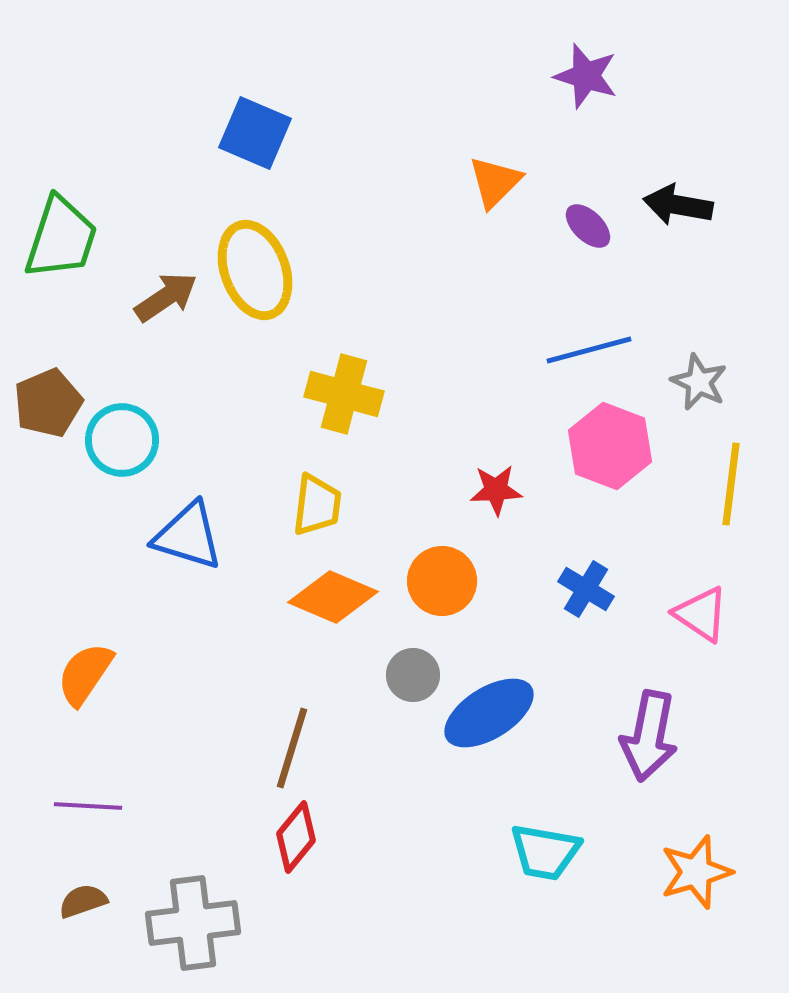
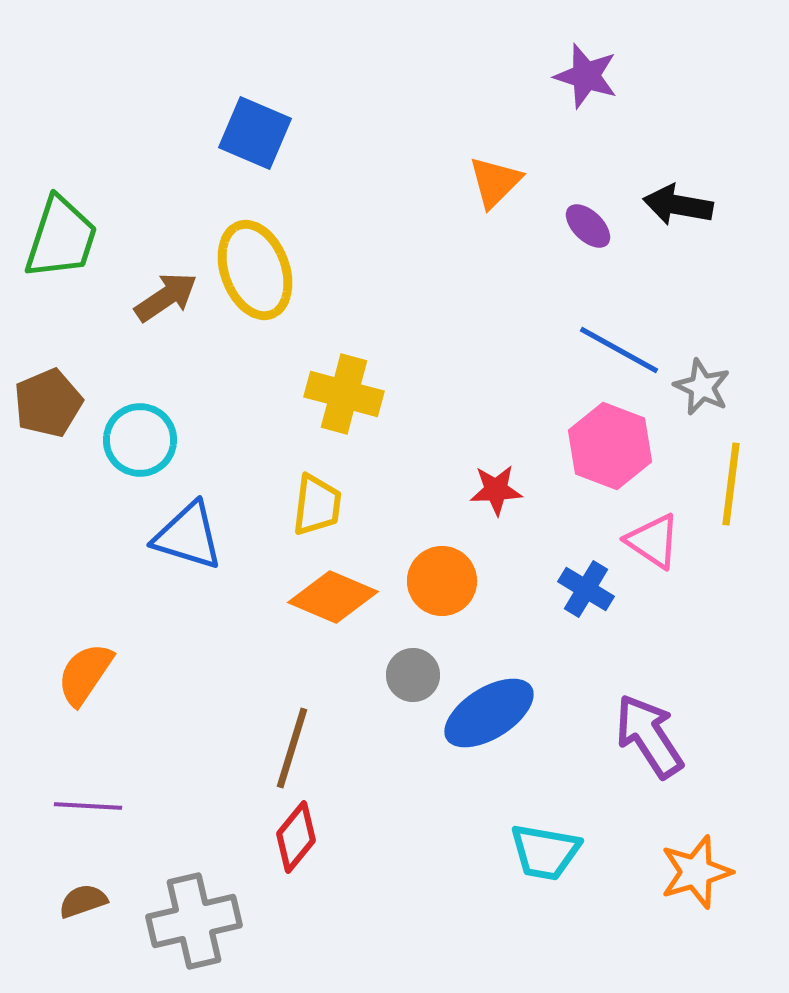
blue line: moved 30 px right; rotated 44 degrees clockwise
gray star: moved 3 px right, 5 px down
cyan circle: moved 18 px right
pink triangle: moved 48 px left, 73 px up
purple arrow: rotated 136 degrees clockwise
gray cross: moved 1 px right, 2 px up; rotated 6 degrees counterclockwise
